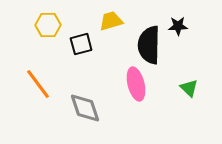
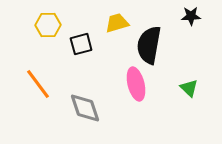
yellow trapezoid: moved 6 px right, 2 px down
black star: moved 13 px right, 10 px up
black semicircle: rotated 9 degrees clockwise
